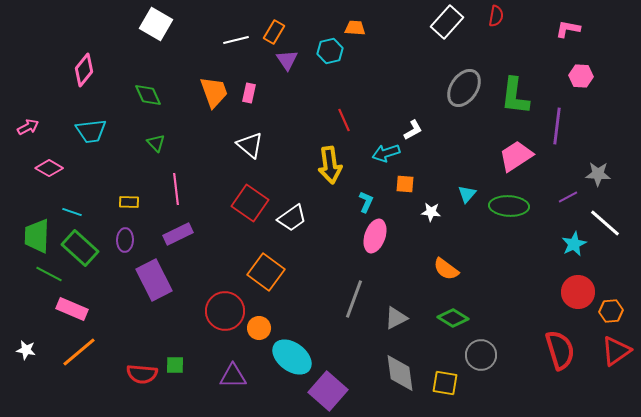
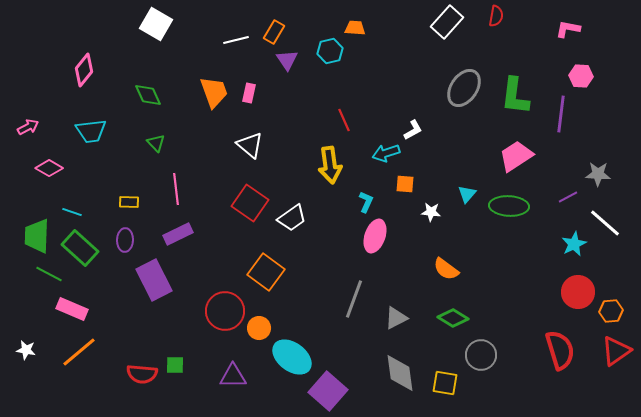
purple line at (557, 126): moved 4 px right, 12 px up
